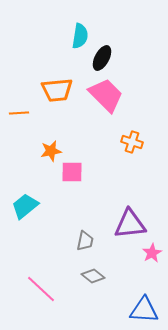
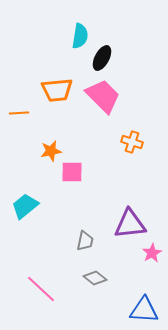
pink trapezoid: moved 3 px left, 1 px down
gray diamond: moved 2 px right, 2 px down
